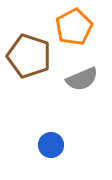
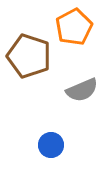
gray semicircle: moved 11 px down
